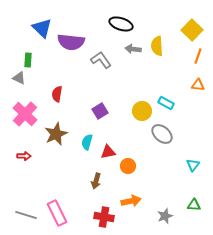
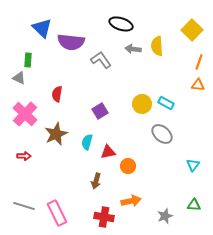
orange line: moved 1 px right, 6 px down
yellow circle: moved 7 px up
gray line: moved 2 px left, 9 px up
